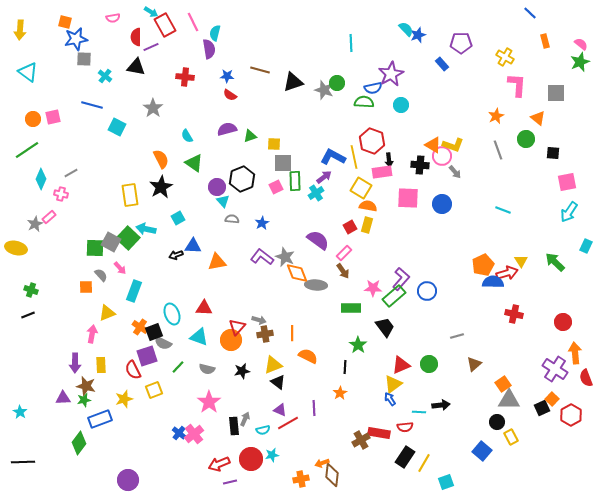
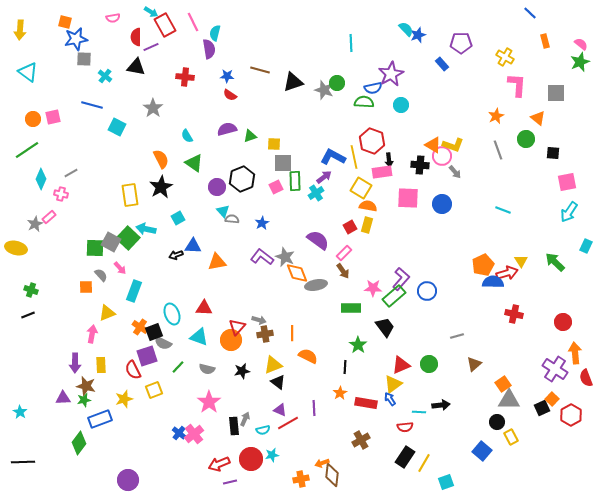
cyan triangle at (223, 201): moved 10 px down
gray ellipse at (316, 285): rotated 15 degrees counterclockwise
red rectangle at (379, 433): moved 13 px left, 30 px up
